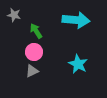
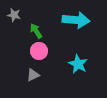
pink circle: moved 5 px right, 1 px up
gray triangle: moved 1 px right, 4 px down
